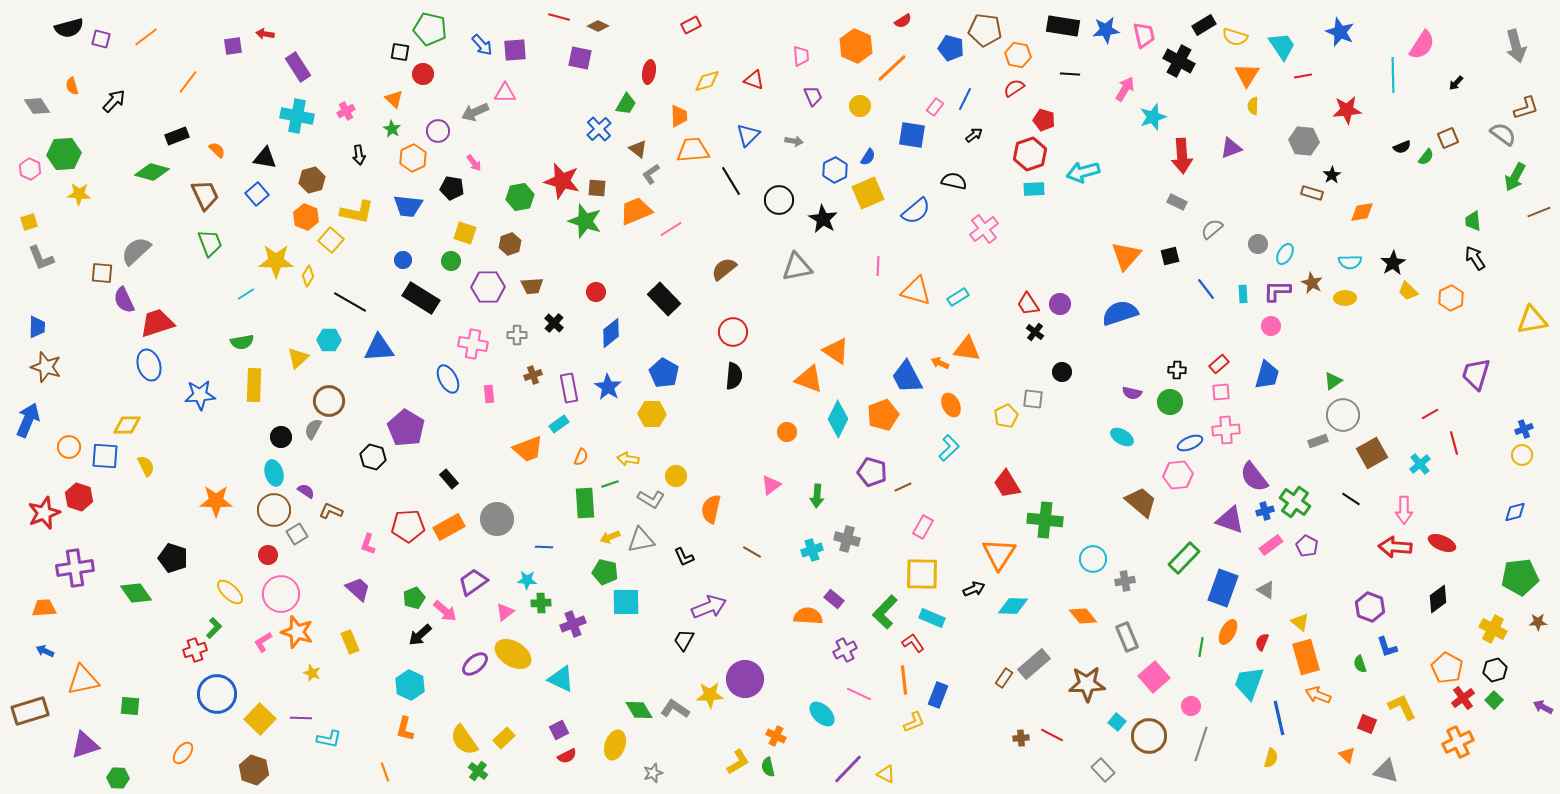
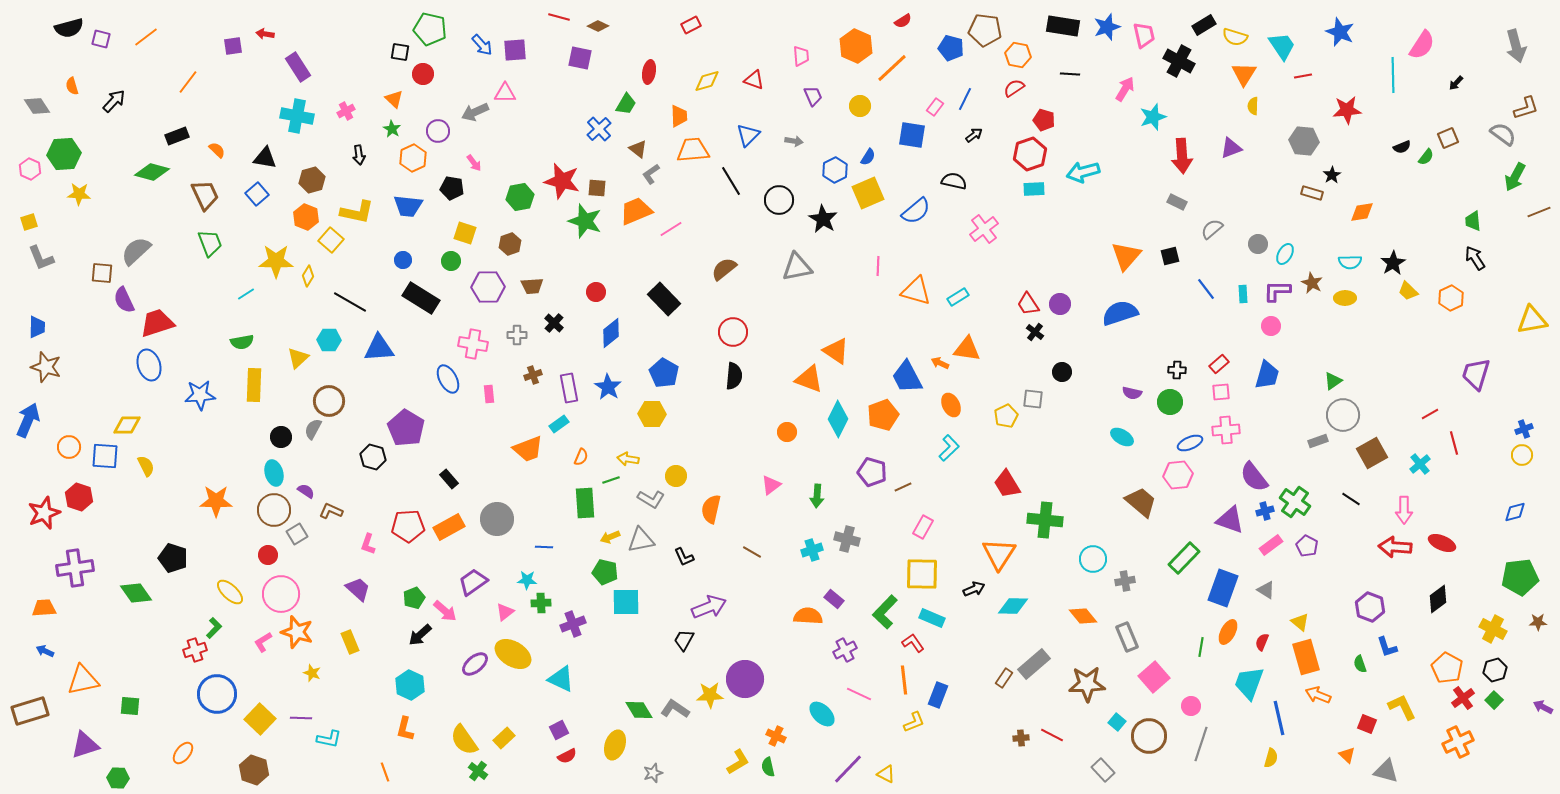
blue star at (1106, 30): moved 1 px right, 3 px up; rotated 12 degrees counterclockwise
orange triangle at (1247, 75): moved 3 px left, 1 px up
green line at (610, 484): moved 1 px right, 4 px up
